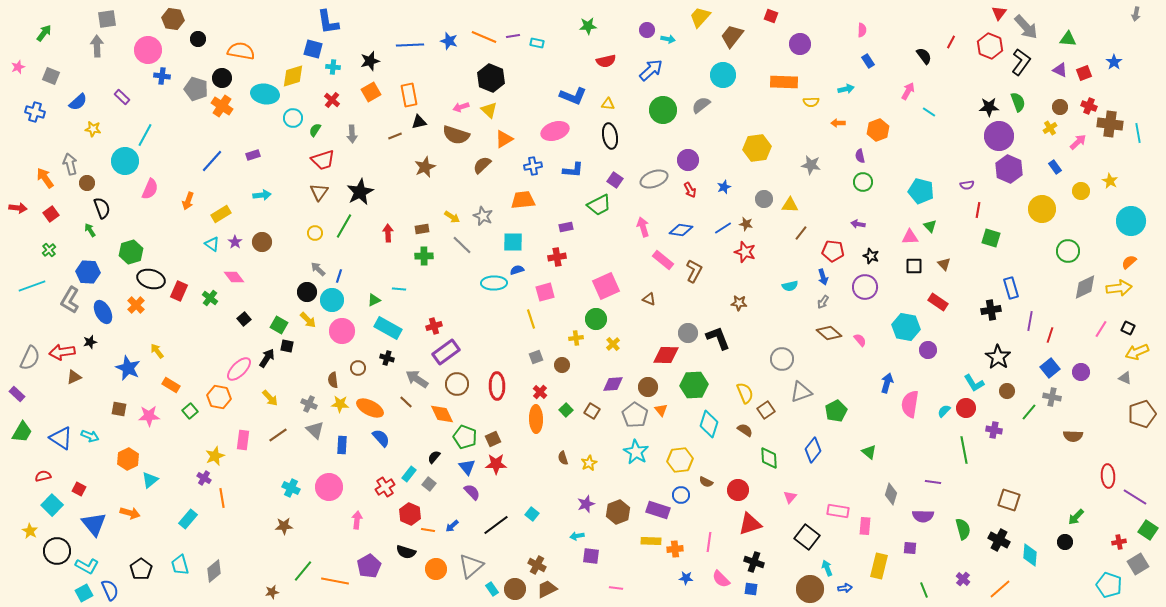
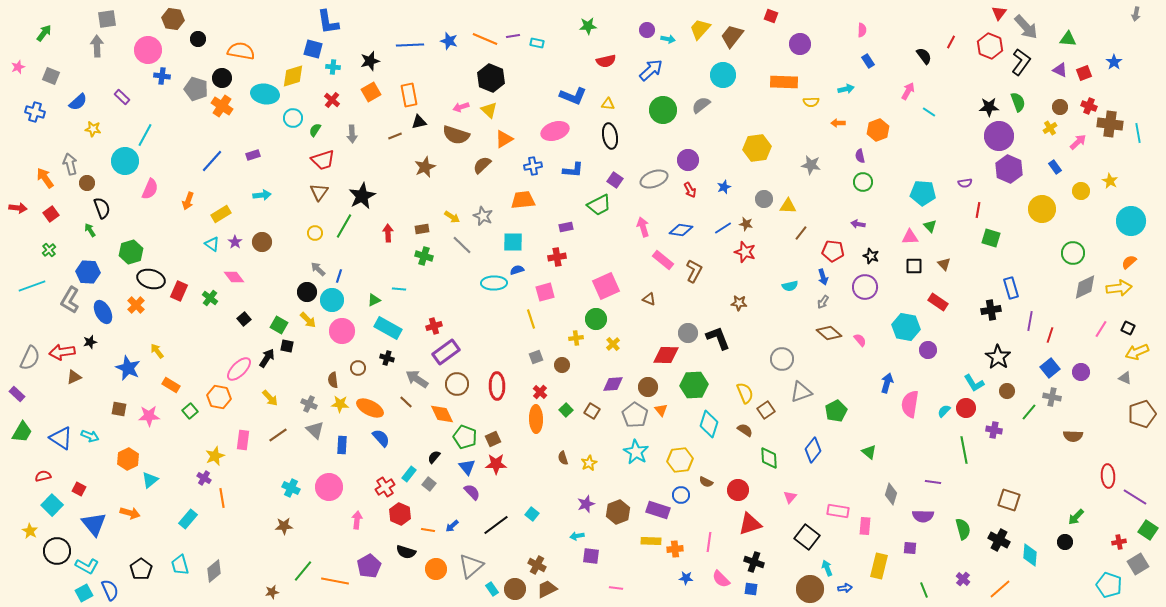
yellow trapezoid at (700, 17): moved 12 px down
orange line at (484, 37): moved 1 px right, 2 px down
purple semicircle at (967, 185): moved 2 px left, 2 px up
cyan pentagon at (921, 191): moved 2 px right, 2 px down; rotated 10 degrees counterclockwise
black star at (360, 192): moved 2 px right, 4 px down
yellow triangle at (790, 205): moved 2 px left, 1 px down
green circle at (1068, 251): moved 5 px right, 2 px down
green cross at (424, 256): rotated 18 degrees clockwise
red hexagon at (410, 514): moved 10 px left
